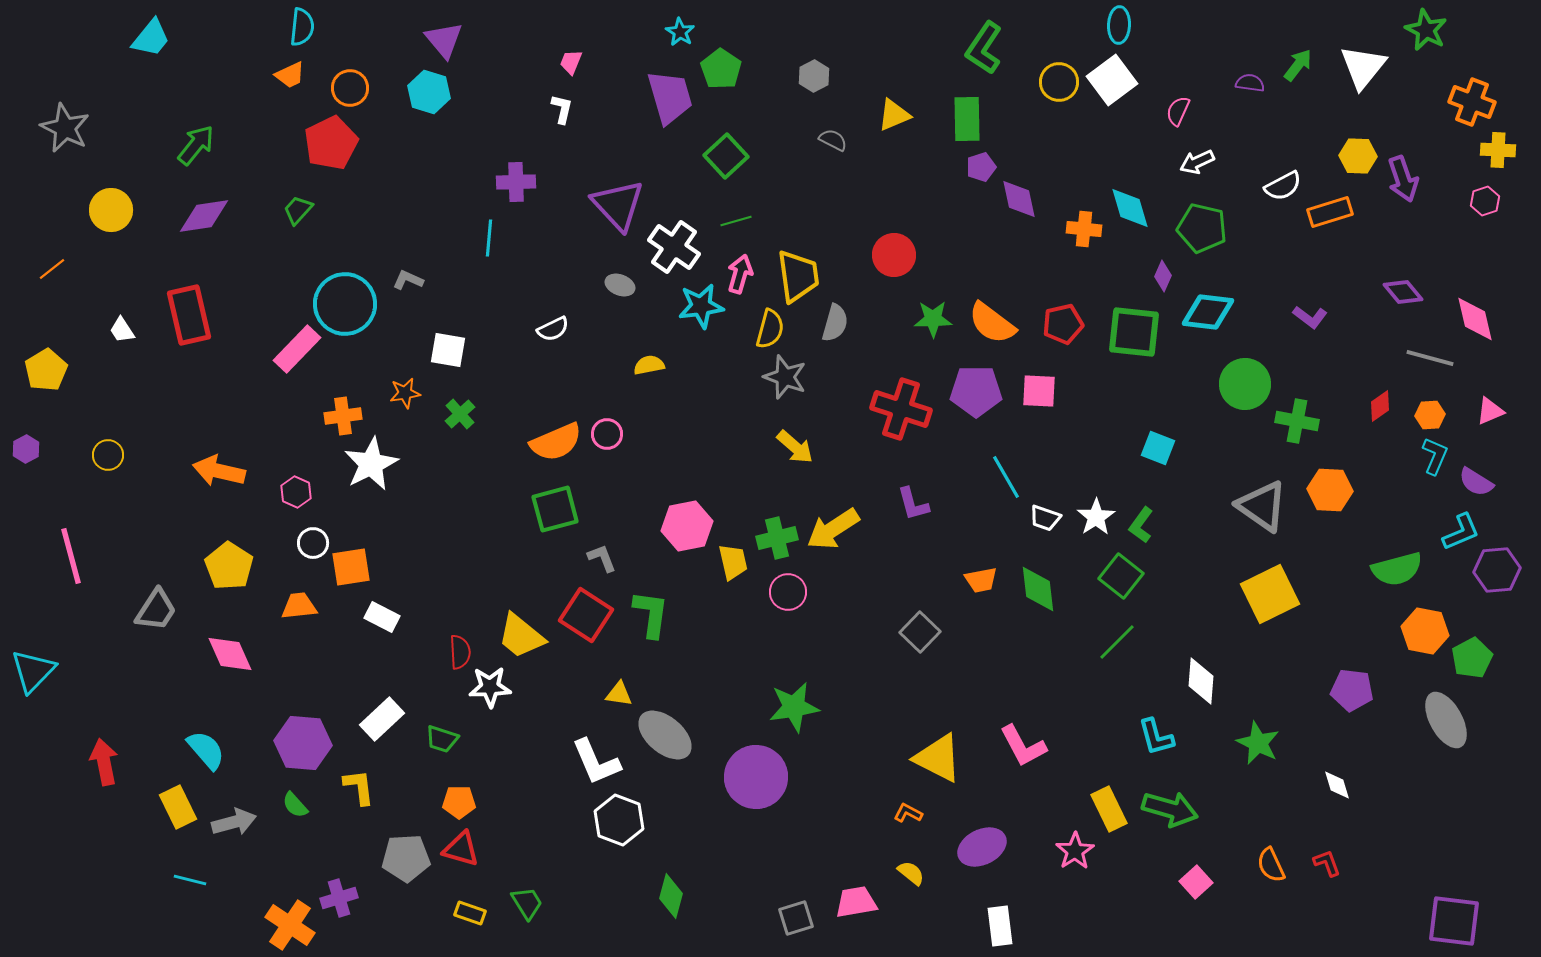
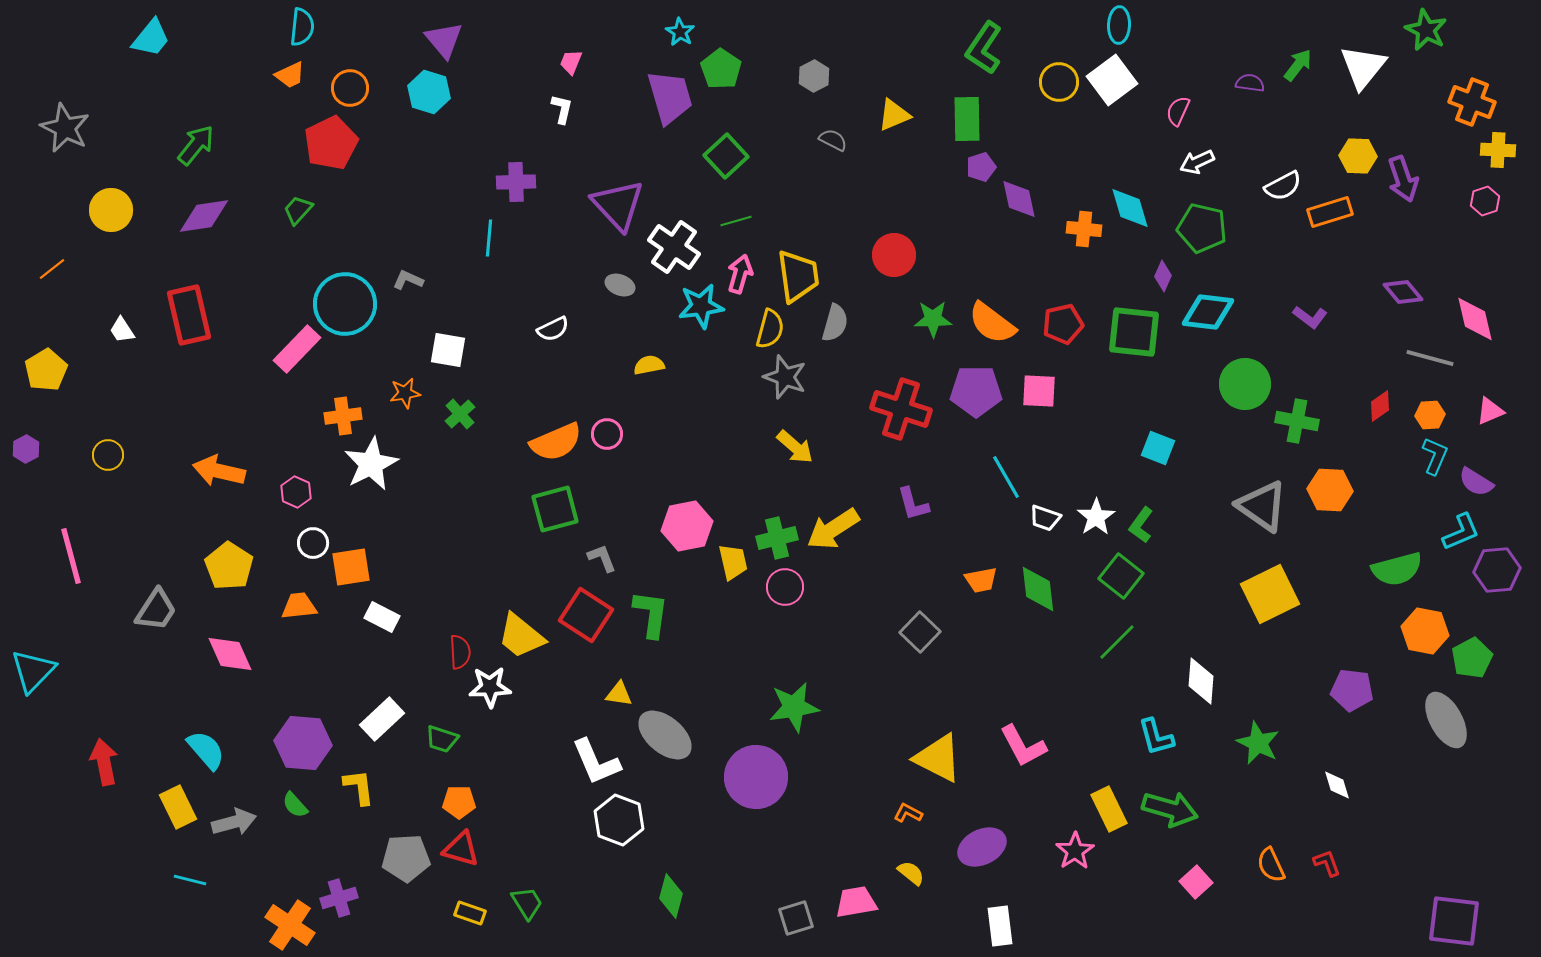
pink circle at (788, 592): moved 3 px left, 5 px up
